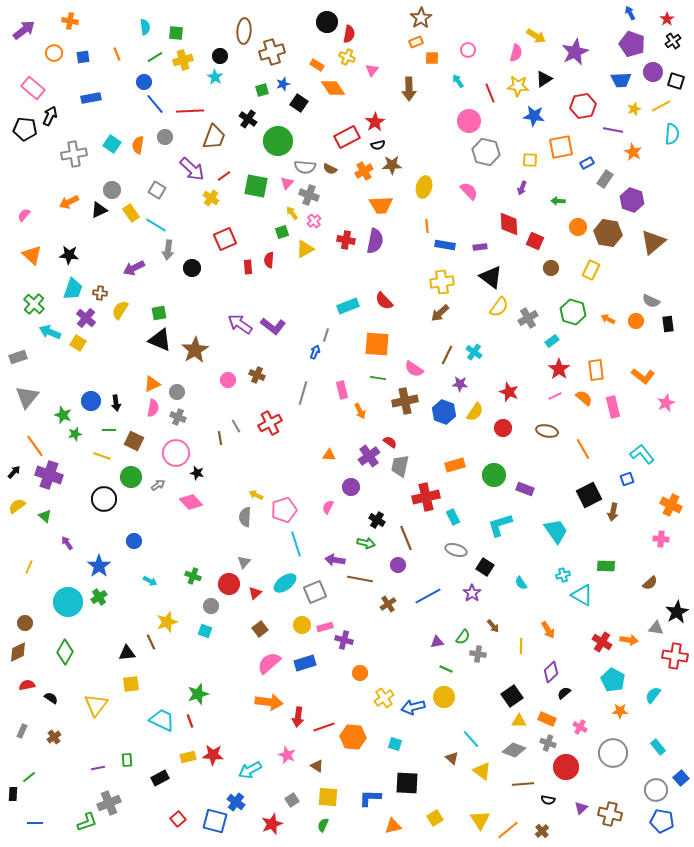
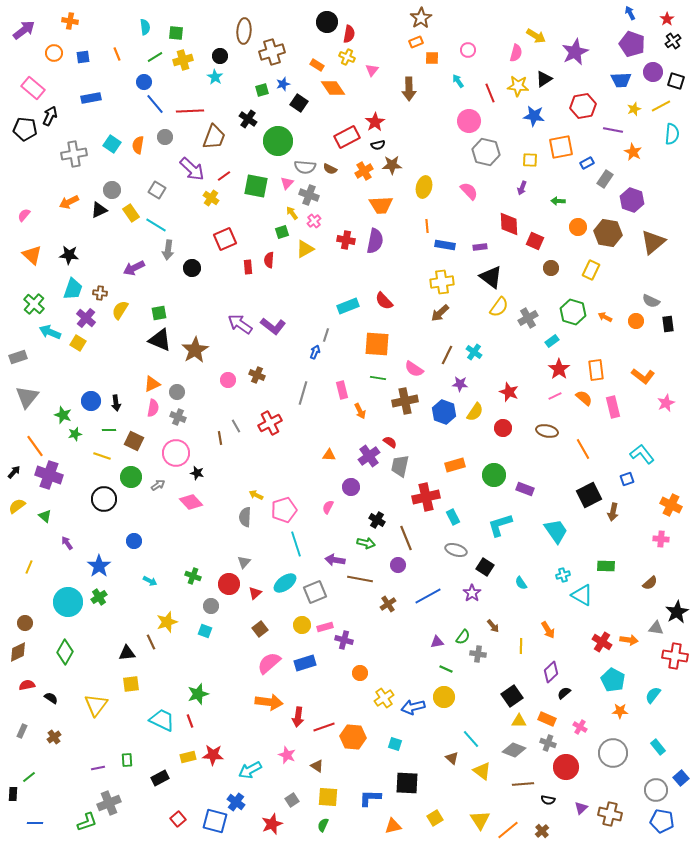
orange arrow at (608, 319): moved 3 px left, 2 px up
